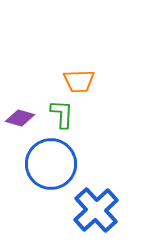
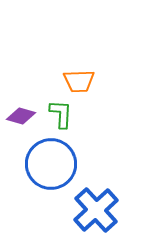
green L-shape: moved 1 px left
purple diamond: moved 1 px right, 2 px up
